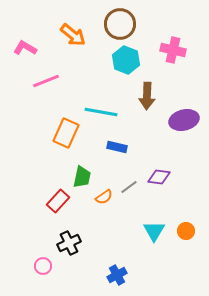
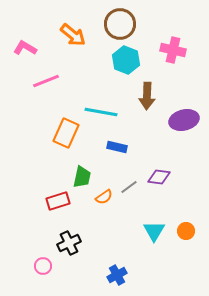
red rectangle: rotated 30 degrees clockwise
